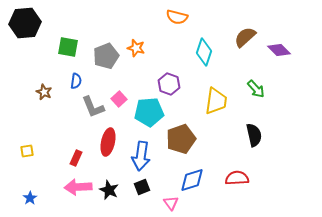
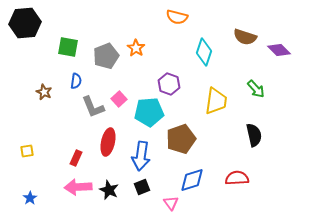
brown semicircle: rotated 120 degrees counterclockwise
orange star: rotated 18 degrees clockwise
